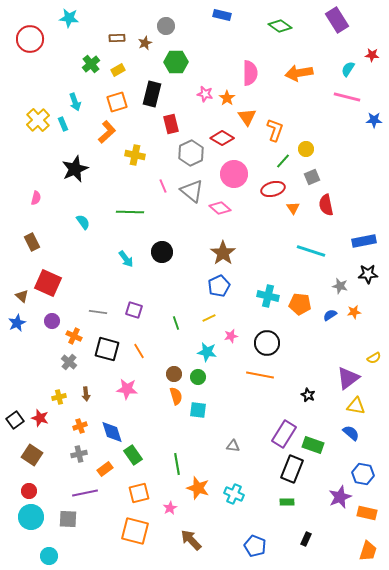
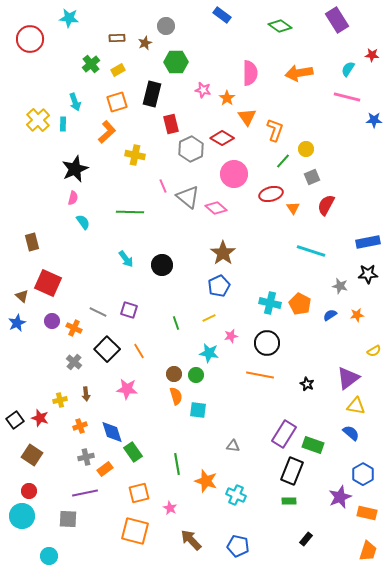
blue rectangle at (222, 15): rotated 24 degrees clockwise
pink star at (205, 94): moved 2 px left, 4 px up
cyan rectangle at (63, 124): rotated 24 degrees clockwise
gray hexagon at (191, 153): moved 4 px up
red ellipse at (273, 189): moved 2 px left, 5 px down
gray triangle at (192, 191): moved 4 px left, 6 px down
pink semicircle at (36, 198): moved 37 px right
red semicircle at (326, 205): rotated 40 degrees clockwise
pink diamond at (220, 208): moved 4 px left
blue rectangle at (364, 241): moved 4 px right, 1 px down
brown rectangle at (32, 242): rotated 12 degrees clockwise
black circle at (162, 252): moved 13 px down
cyan cross at (268, 296): moved 2 px right, 7 px down
orange pentagon at (300, 304): rotated 20 degrees clockwise
purple square at (134, 310): moved 5 px left
gray line at (98, 312): rotated 18 degrees clockwise
orange star at (354, 312): moved 3 px right, 3 px down
orange cross at (74, 336): moved 8 px up
black square at (107, 349): rotated 30 degrees clockwise
cyan star at (207, 352): moved 2 px right, 1 px down
yellow semicircle at (374, 358): moved 7 px up
gray cross at (69, 362): moved 5 px right
green circle at (198, 377): moved 2 px left, 2 px up
black star at (308, 395): moved 1 px left, 11 px up
yellow cross at (59, 397): moved 1 px right, 3 px down
gray cross at (79, 454): moved 7 px right, 3 px down
green rectangle at (133, 455): moved 3 px up
black rectangle at (292, 469): moved 2 px down
blue hexagon at (363, 474): rotated 20 degrees clockwise
orange star at (198, 488): moved 8 px right, 7 px up
cyan cross at (234, 494): moved 2 px right, 1 px down
green rectangle at (287, 502): moved 2 px right, 1 px up
pink star at (170, 508): rotated 16 degrees counterclockwise
cyan circle at (31, 517): moved 9 px left, 1 px up
black rectangle at (306, 539): rotated 16 degrees clockwise
blue pentagon at (255, 546): moved 17 px left; rotated 10 degrees counterclockwise
